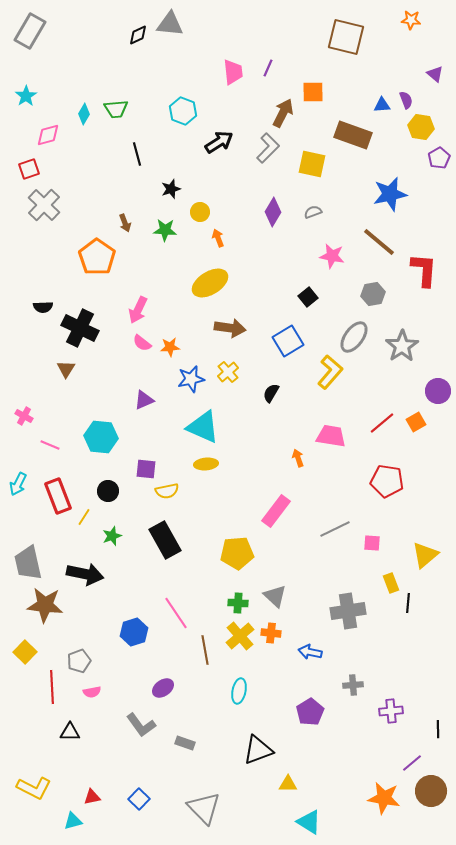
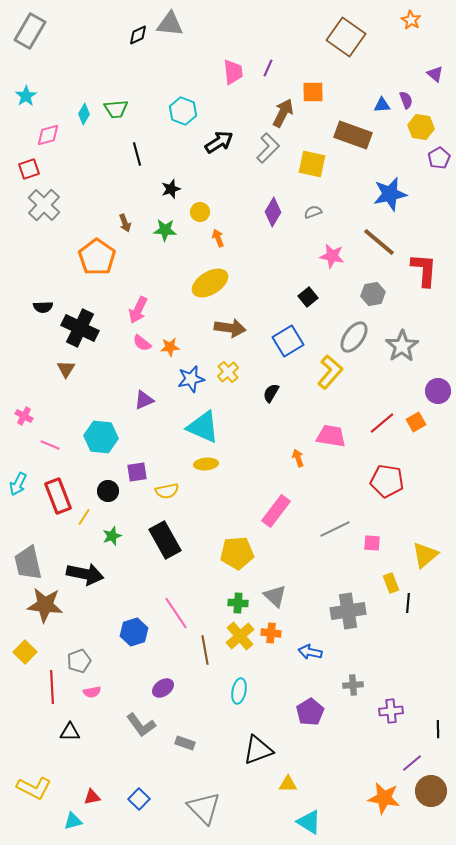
orange star at (411, 20): rotated 24 degrees clockwise
brown square at (346, 37): rotated 21 degrees clockwise
purple square at (146, 469): moved 9 px left, 3 px down; rotated 15 degrees counterclockwise
